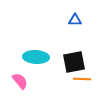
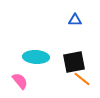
orange line: rotated 36 degrees clockwise
